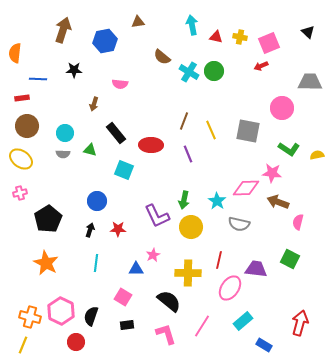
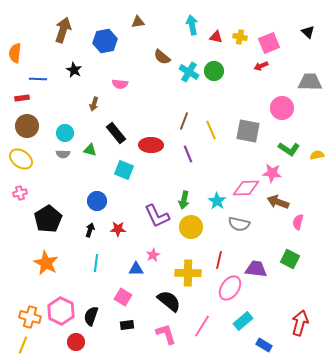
black star at (74, 70): rotated 28 degrees clockwise
